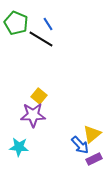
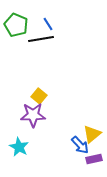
green pentagon: moved 2 px down
black line: rotated 40 degrees counterclockwise
cyan star: rotated 24 degrees clockwise
purple rectangle: rotated 14 degrees clockwise
